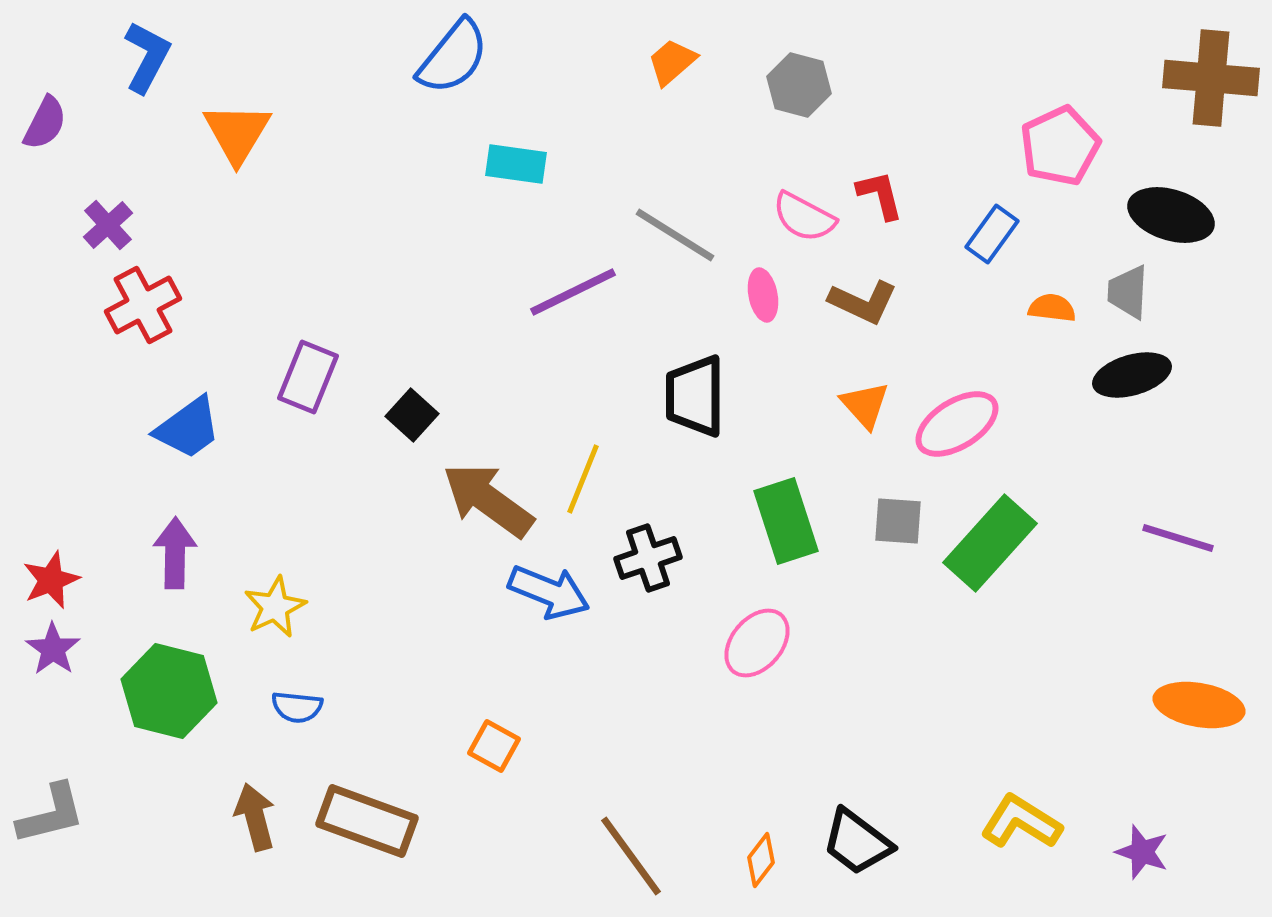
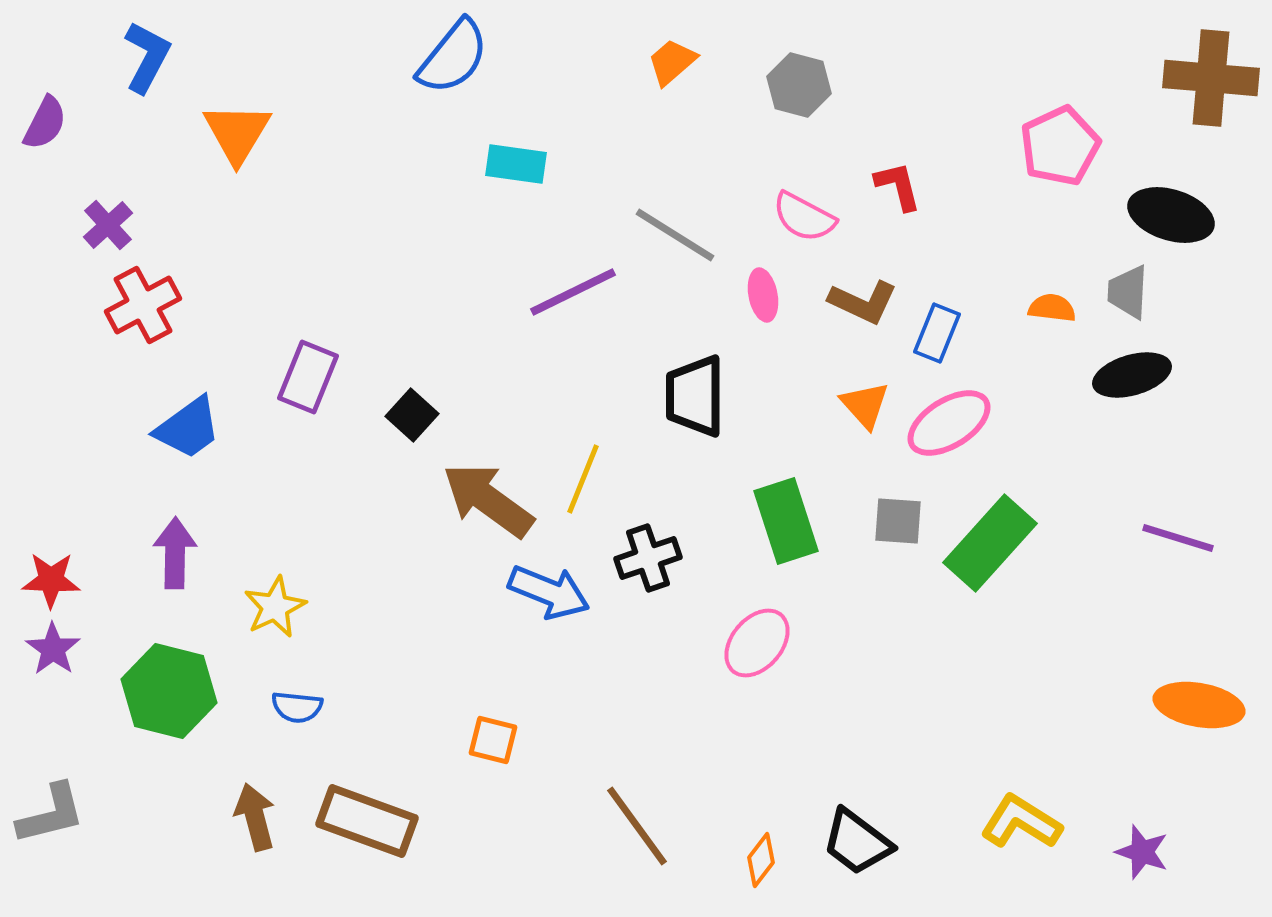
red L-shape at (880, 195): moved 18 px right, 9 px up
blue rectangle at (992, 234): moved 55 px left, 99 px down; rotated 14 degrees counterclockwise
pink ellipse at (957, 424): moved 8 px left, 1 px up
red star at (51, 580): rotated 24 degrees clockwise
orange square at (494, 746): moved 1 px left, 6 px up; rotated 15 degrees counterclockwise
brown line at (631, 856): moved 6 px right, 30 px up
